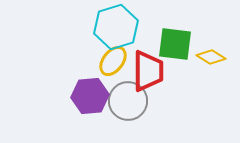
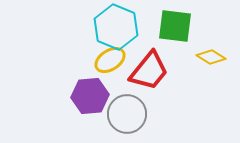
cyan hexagon: rotated 21 degrees counterclockwise
green square: moved 18 px up
yellow ellipse: moved 3 px left, 1 px up; rotated 20 degrees clockwise
red trapezoid: moved 1 px right; rotated 39 degrees clockwise
gray circle: moved 1 px left, 13 px down
